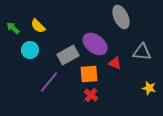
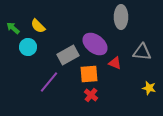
gray ellipse: rotated 25 degrees clockwise
cyan circle: moved 2 px left, 3 px up
